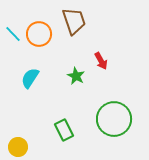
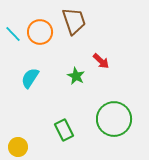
orange circle: moved 1 px right, 2 px up
red arrow: rotated 18 degrees counterclockwise
